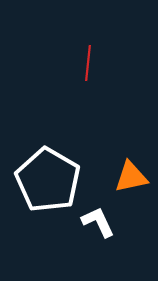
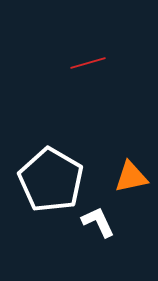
red line: rotated 68 degrees clockwise
white pentagon: moved 3 px right
